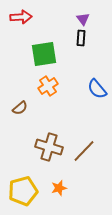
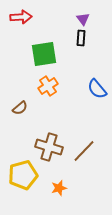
yellow pentagon: moved 16 px up
